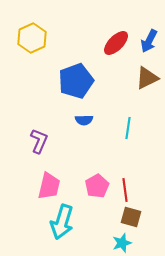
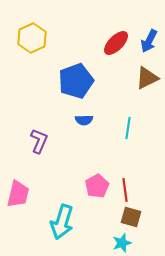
pink trapezoid: moved 31 px left, 8 px down
